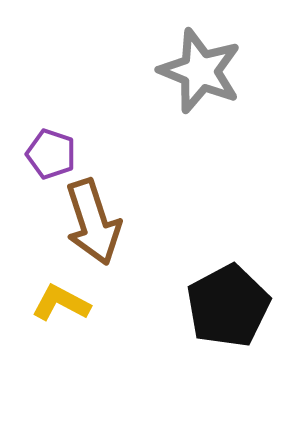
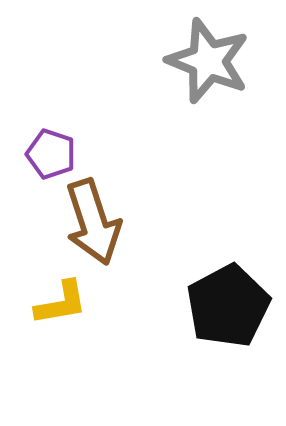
gray star: moved 8 px right, 10 px up
yellow L-shape: rotated 142 degrees clockwise
